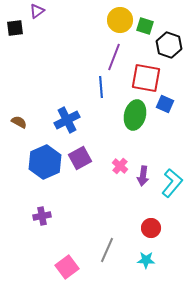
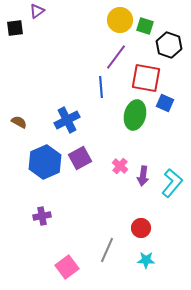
purple line: moved 2 px right; rotated 16 degrees clockwise
blue square: moved 1 px up
red circle: moved 10 px left
